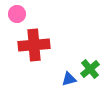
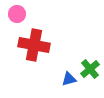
red cross: rotated 16 degrees clockwise
